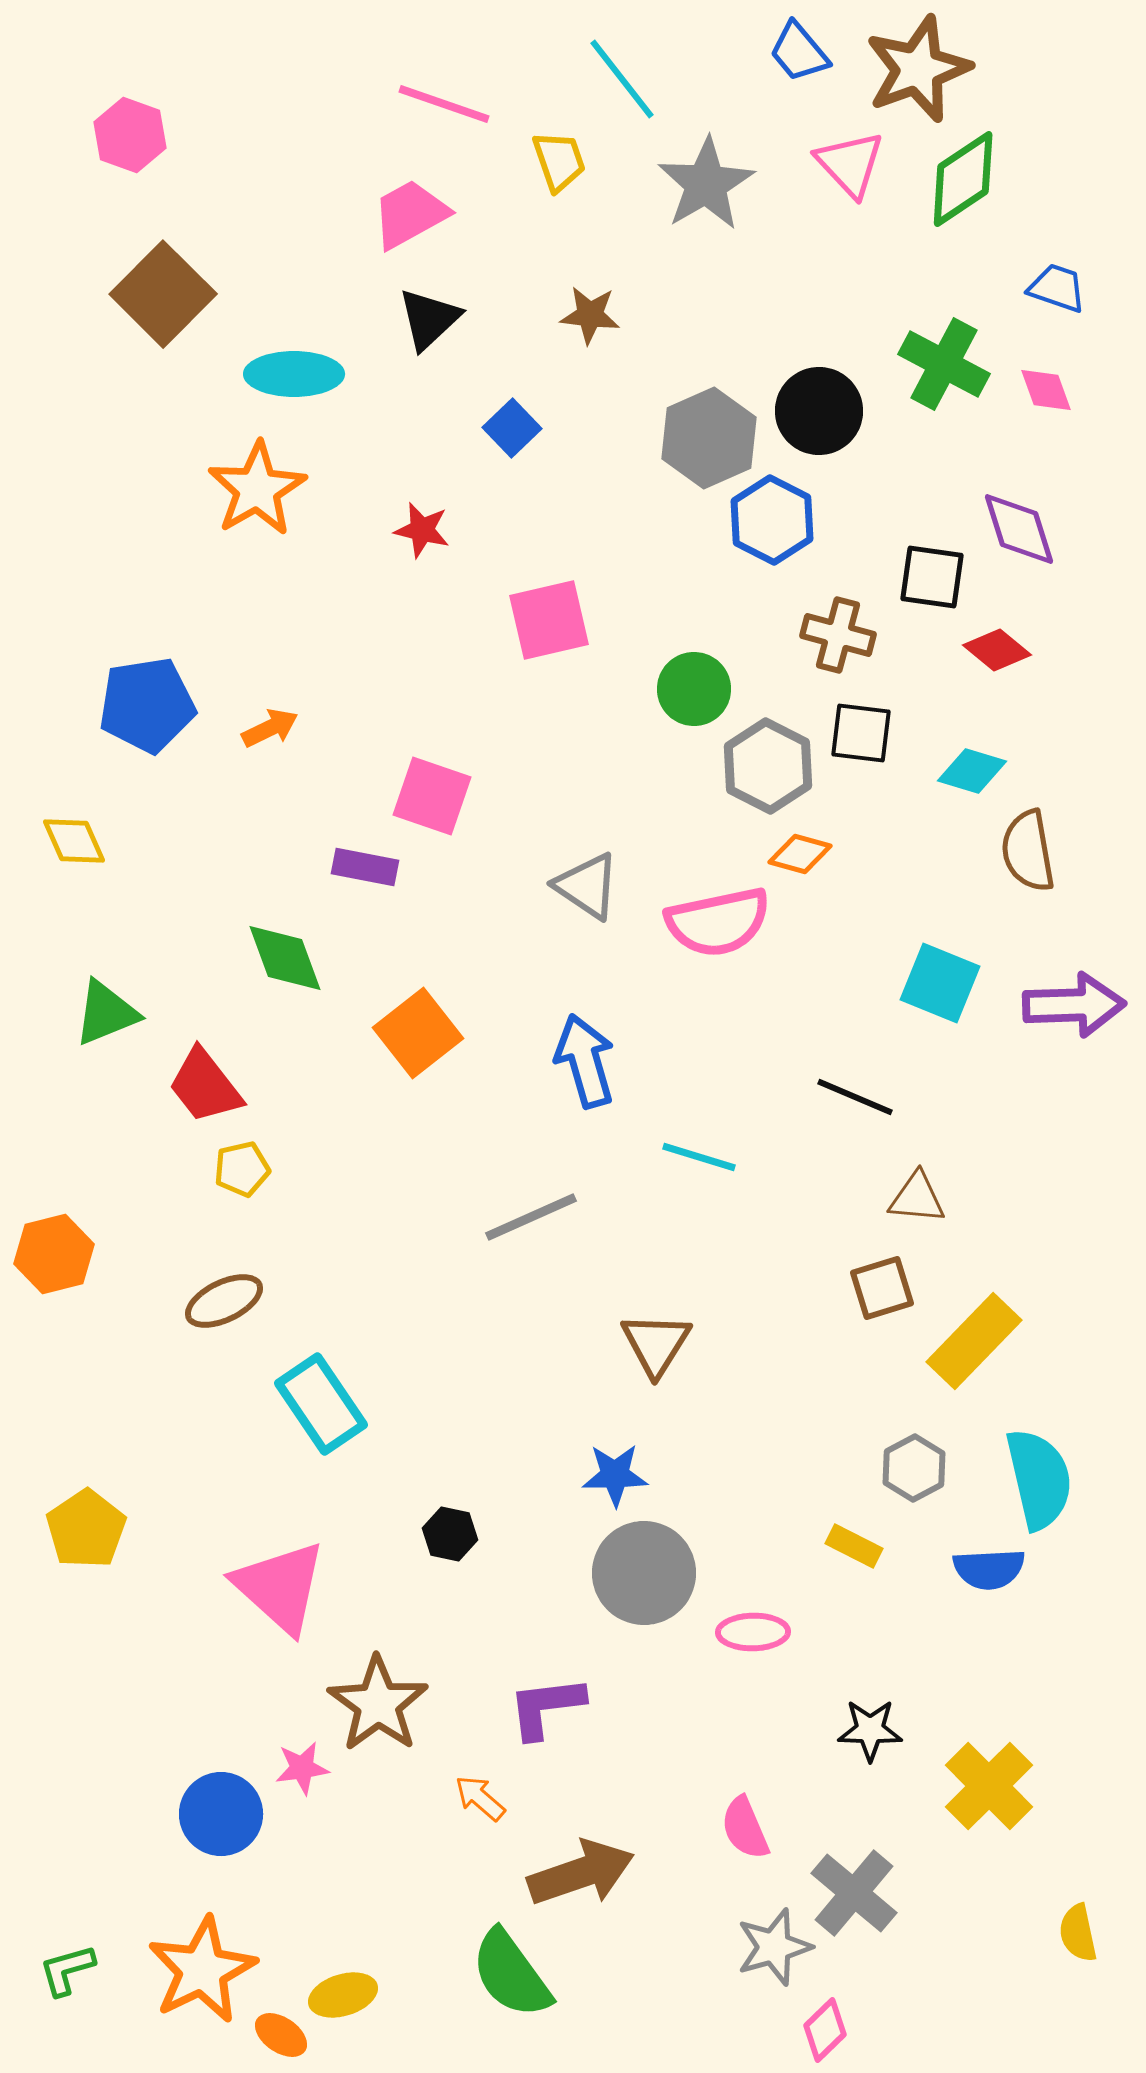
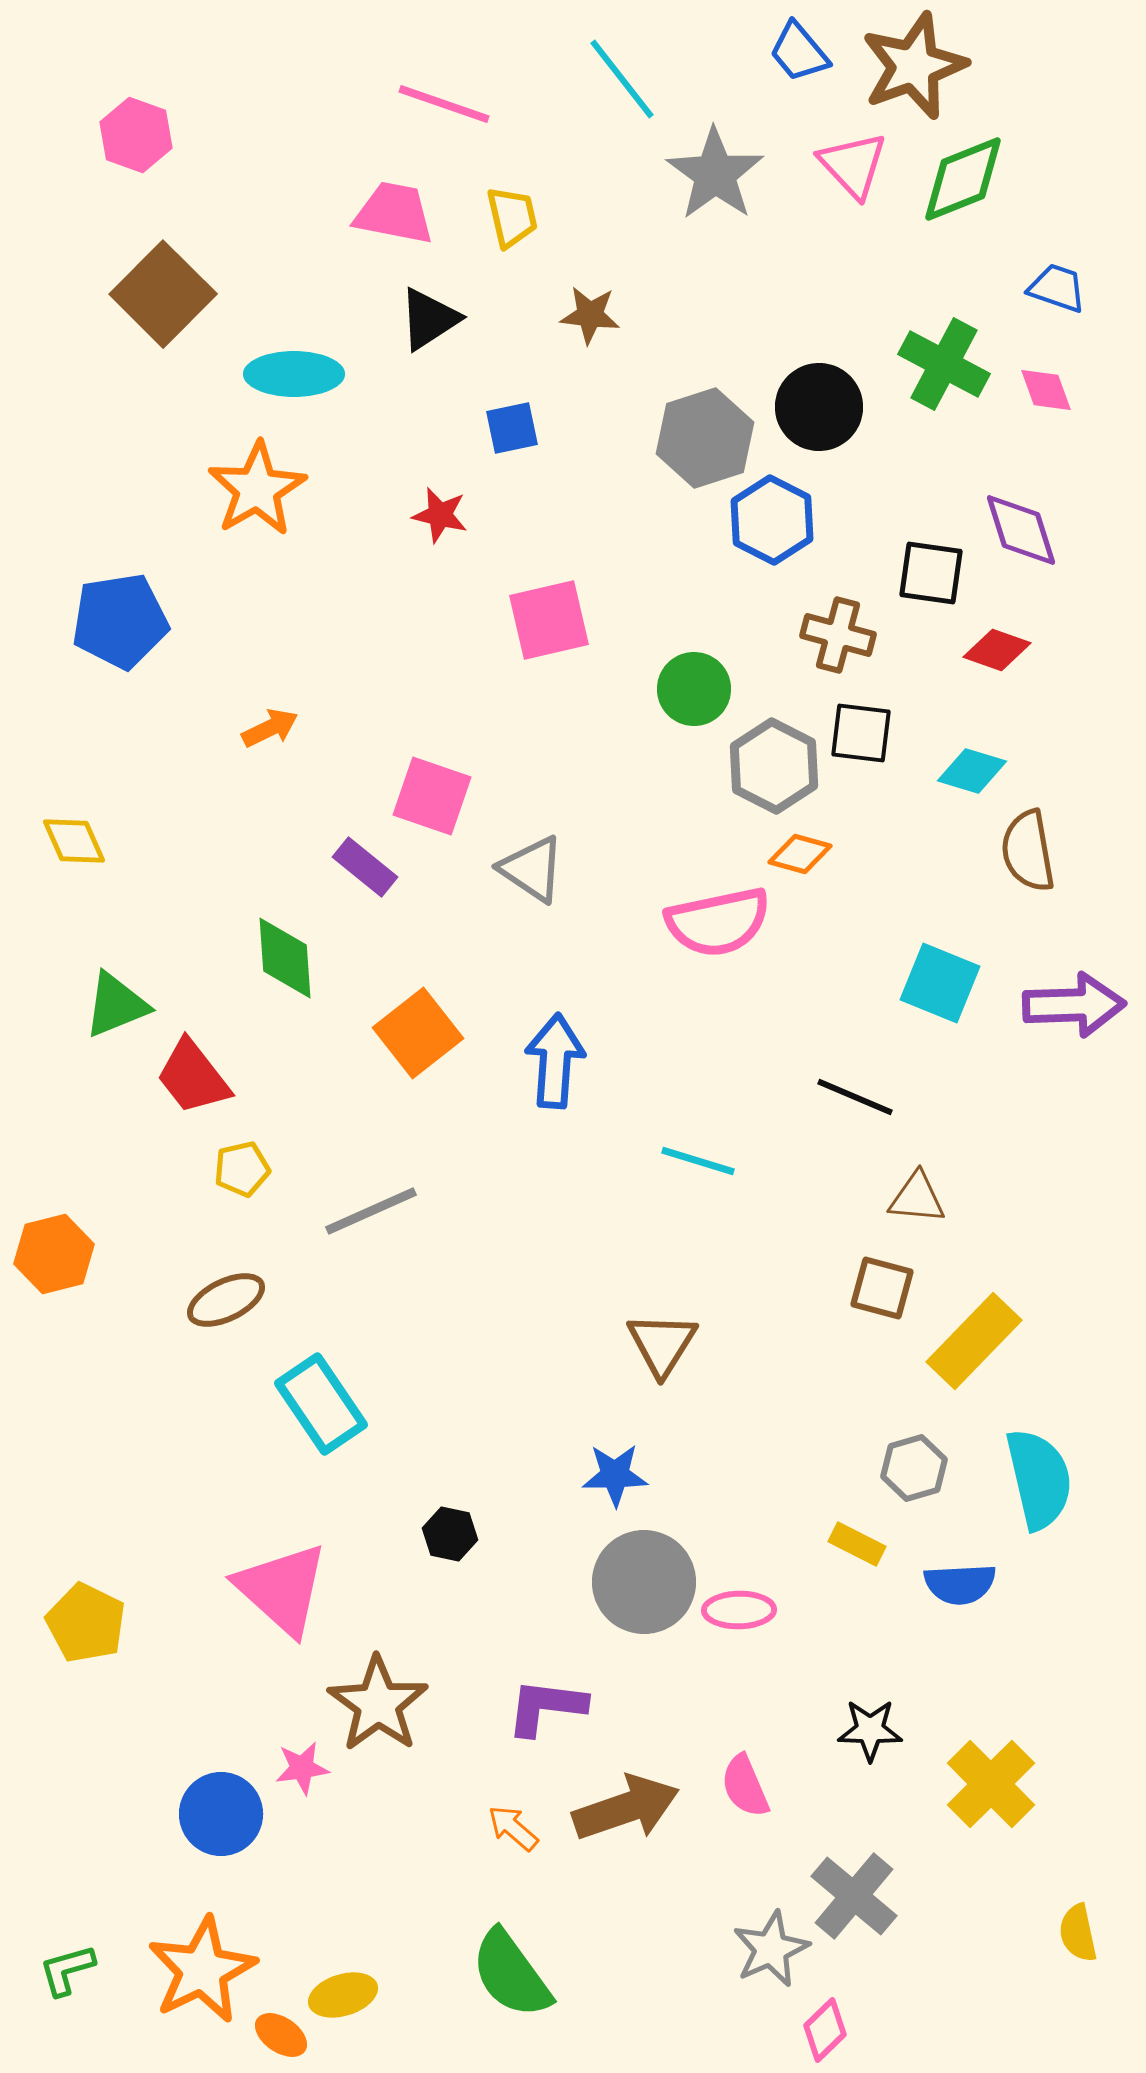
brown star at (918, 69): moved 4 px left, 3 px up
pink hexagon at (130, 135): moved 6 px right
yellow trapezoid at (559, 161): moved 47 px left, 56 px down; rotated 6 degrees clockwise
pink triangle at (850, 164): moved 3 px right, 1 px down
green diamond at (963, 179): rotated 12 degrees clockwise
gray star at (706, 184): moved 9 px right, 10 px up; rotated 6 degrees counterclockwise
pink trapezoid at (410, 214): moved 16 px left, 1 px up; rotated 40 degrees clockwise
black triangle at (429, 319): rotated 10 degrees clockwise
black circle at (819, 411): moved 4 px up
blue square at (512, 428): rotated 32 degrees clockwise
gray hexagon at (709, 438): moved 4 px left; rotated 6 degrees clockwise
purple diamond at (1019, 529): moved 2 px right, 1 px down
red star at (422, 530): moved 18 px right, 15 px up
black square at (932, 577): moved 1 px left, 4 px up
red diamond at (997, 650): rotated 20 degrees counterclockwise
blue pentagon at (147, 705): moved 27 px left, 84 px up
gray hexagon at (768, 766): moved 6 px right
purple rectangle at (365, 867): rotated 28 degrees clockwise
gray triangle at (587, 886): moved 55 px left, 17 px up
green diamond at (285, 958): rotated 16 degrees clockwise
green triangle at (106, 1013): moved 10 px right, 8 px up
blue arrow at (585, 1061): moved 30 px left; rotated 20 degrees clockwise
red trapezoid at (205, 1086): moved 12 px left, 9 px up
cyan line at (699, 1157): moved 1 px left, 4 px down
gray line at (531, 1217): moved 160 px left, 6 px up
brown square at (882, 1288): rotated 32 degrees clockwise
brown ellipse at (224, 1301): moved 2 px right, 1 px up
brown triangle at (656, 1344): moved 6 px right
gray hexagon at (914, 1468): rotated 12 degrees clockwise
yellow pentagon at (86, 1529): moved 94 px down; rotated 12 degrees counterclockwise
yellow rectangle at (854, 1546): moved 3 px right, 2 px up
blue semicircle at (989, 1569): moved 29 px left, 15 px down
gray circle at (644, 1573): moved 9 px down
pink triangle at (280, 1587): moved 2 px right, 2 px down
pink ellipse at (753, 1632): moved 14 px left, 22 px up
purple L-shape at (546, 1707): rotated 14 degrees clockwise
yellow cross at (989, 1786): moved 2 px right, 2 px up
orange arrow at (480, 1798): moved 33 px right, 30 px down
pink semicircle at (745, 1828): moved 42 px up
brown arrow at (581, 1873): moved 45 px right, 65 px up
gray cross at (854, 1893): moved 3 px down
gray star at (774, 1947): moved 3 px left, 2 px down; rotated 8 degrees counterclockwise
